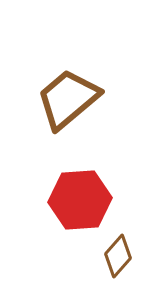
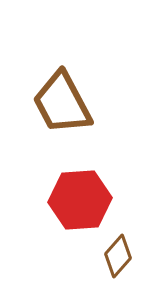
brown trapezoid: moved 6 px left, 4 px down; rotated 78 degrees counterclockwise
